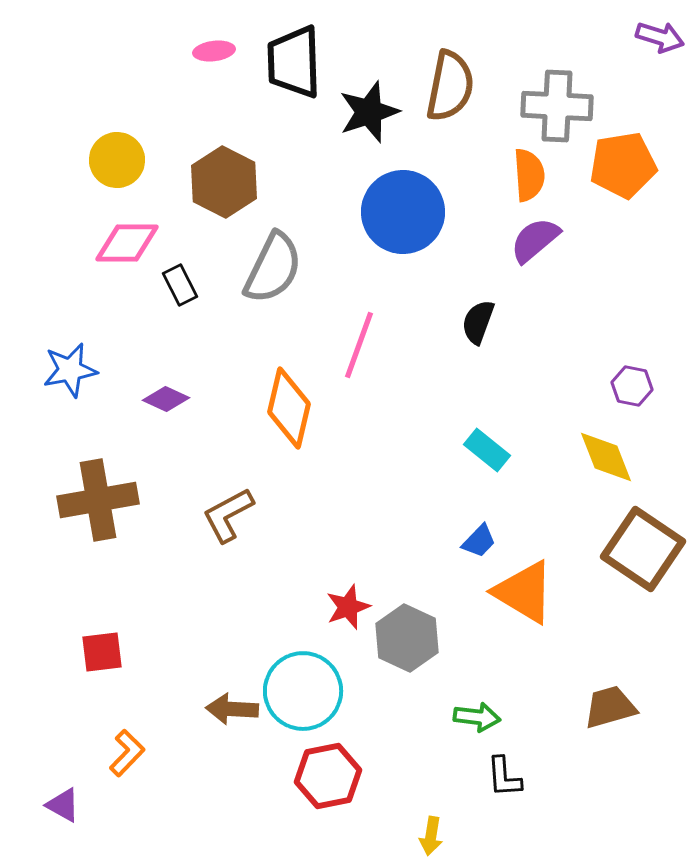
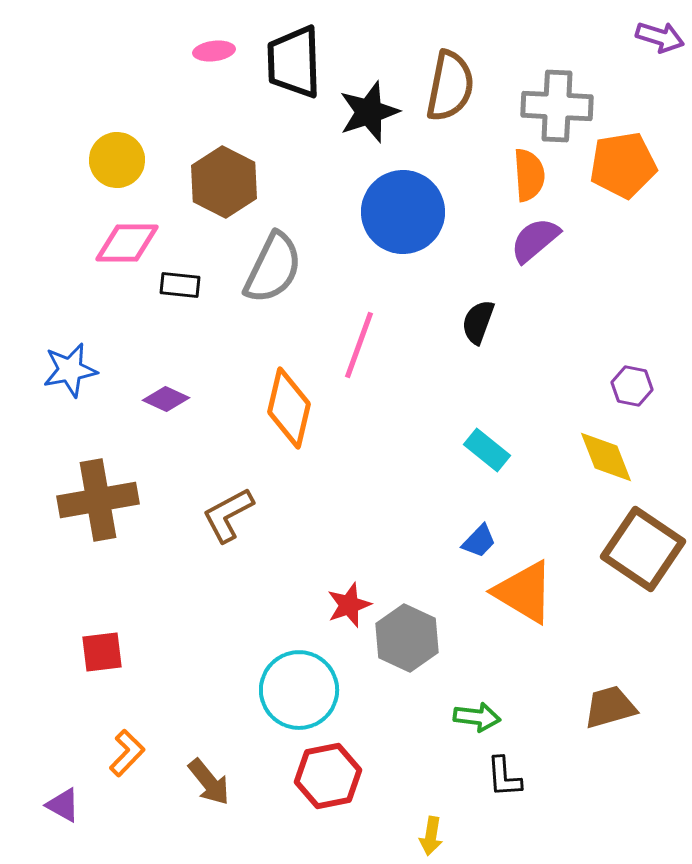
black rectangle: rotated 57 degrees counterclockwise
red star: moved 1 px right, 2 px up
cyan circle: moved 4 px left, 1 px up
brown arrow: moved 23 px left, 73 px down; rotated 132 degrees counterclockwise
